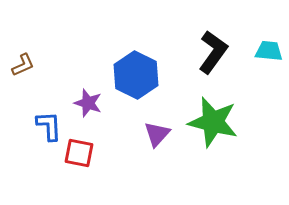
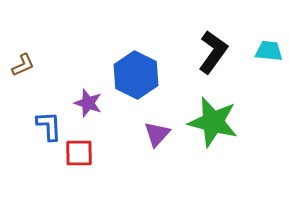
red square: rotated 12 degrees counterclockwise
